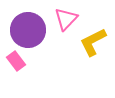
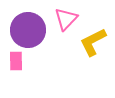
pink rectangle: rotated 36 degrees clockwise
